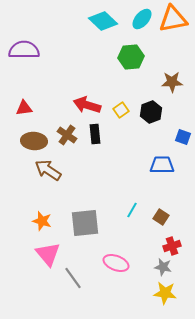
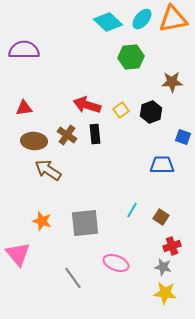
cyan diamond: moved 5 px right, 1 px down
pink triangle: moved 30 px left
